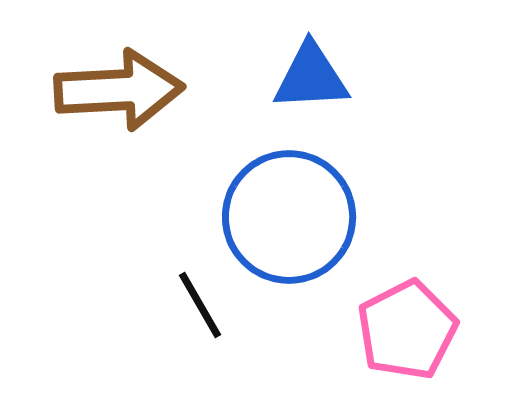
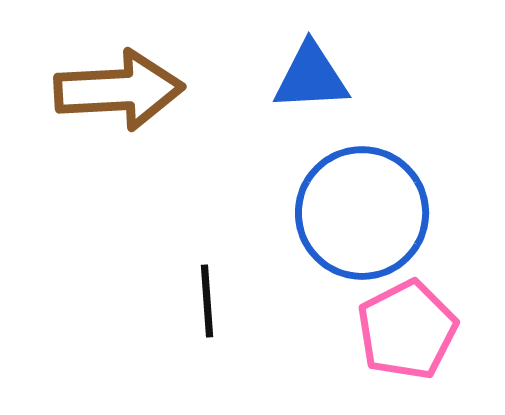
blue circle: moved 73 px right, 4 px up
black line: moved 7 px right, 4 px up; rotated 26 degrees clockwise
